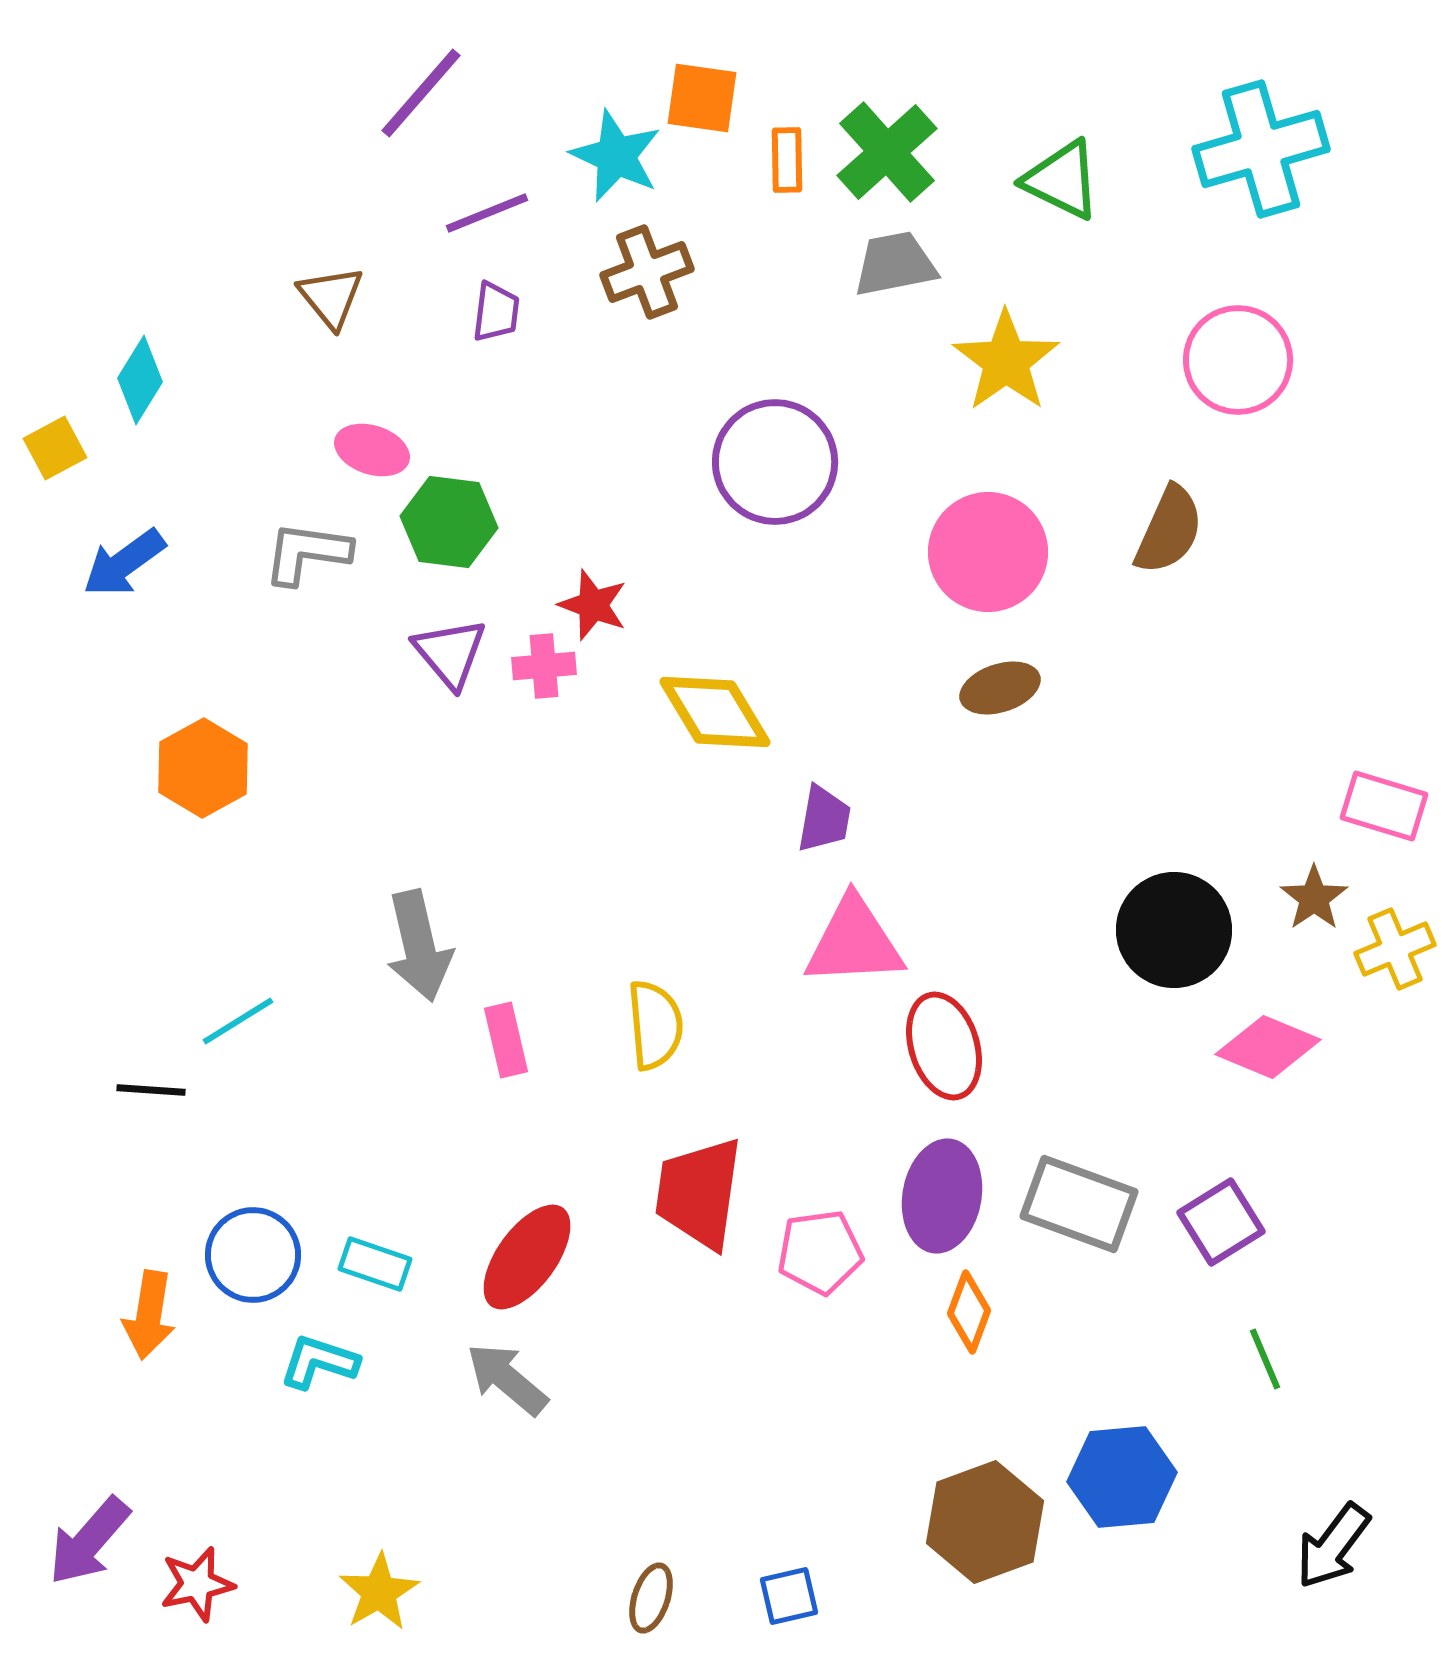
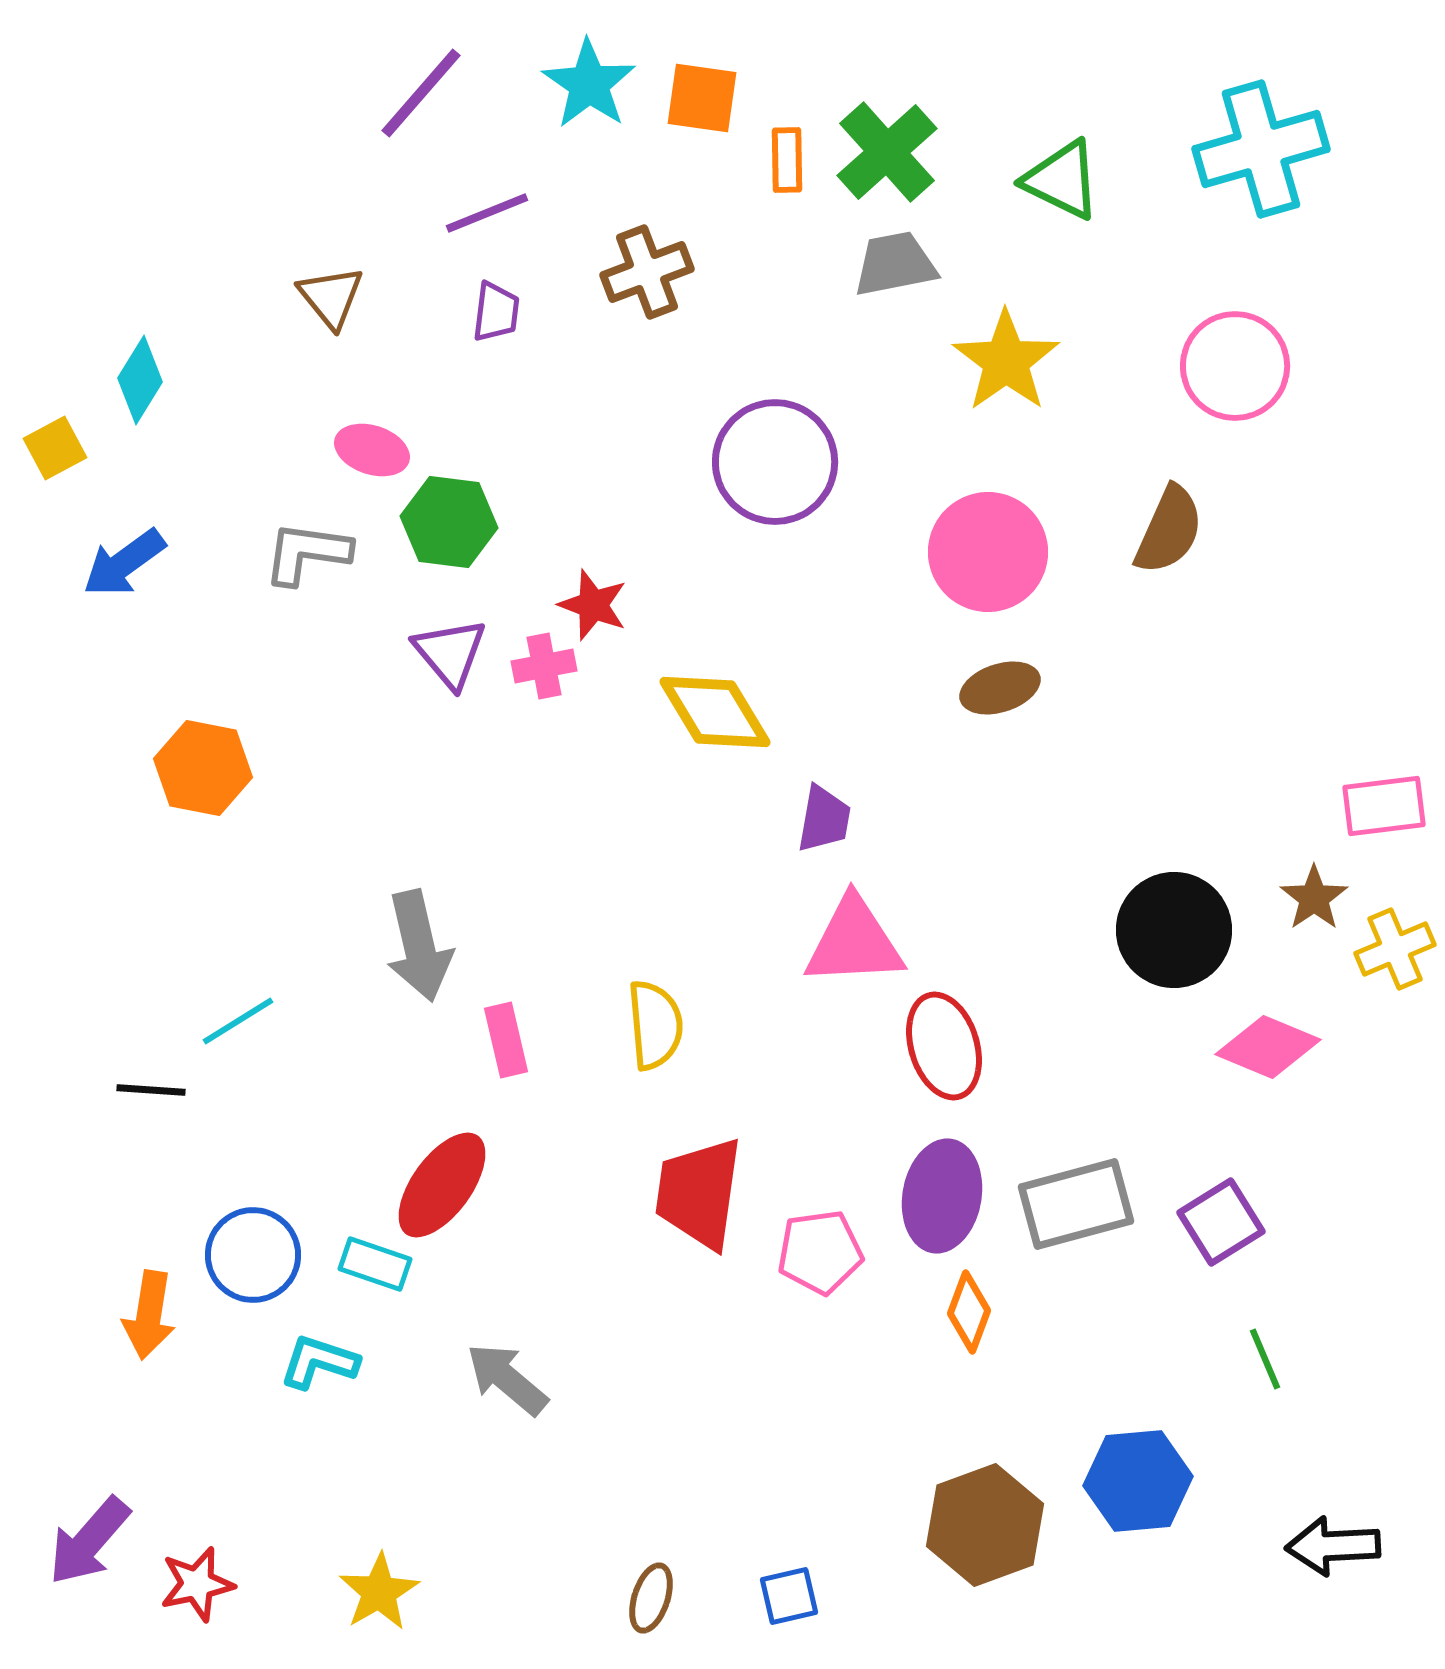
cyan star at (616, 156): moved 27 px left, 72 px up; rotated 10 degrees clockwise
pink circle at (1238, 360): moved 3 px left, 6 px down
pink cross at (544, 666): rotated 6 degrees counterclockwise
orange hexagon at (203, 768): rotated 20 degrees counterclockwise
pink rectangle at (1384, 806): rotated 24 degrees counterclockwise
gray rectangle at (1079, 1204): moved 3 px left; rotated 35 degrees counterclockwise
red ellipse at (527, 1257): moved 85 px left, 72 px up
blue hexagon at (1122, 1477): moved 16 px right, 4 px down
brown hexagon at (985, 1522): moved 3 px down
black arrow at (1333, 1546): rotated 50 degrees clockwise
